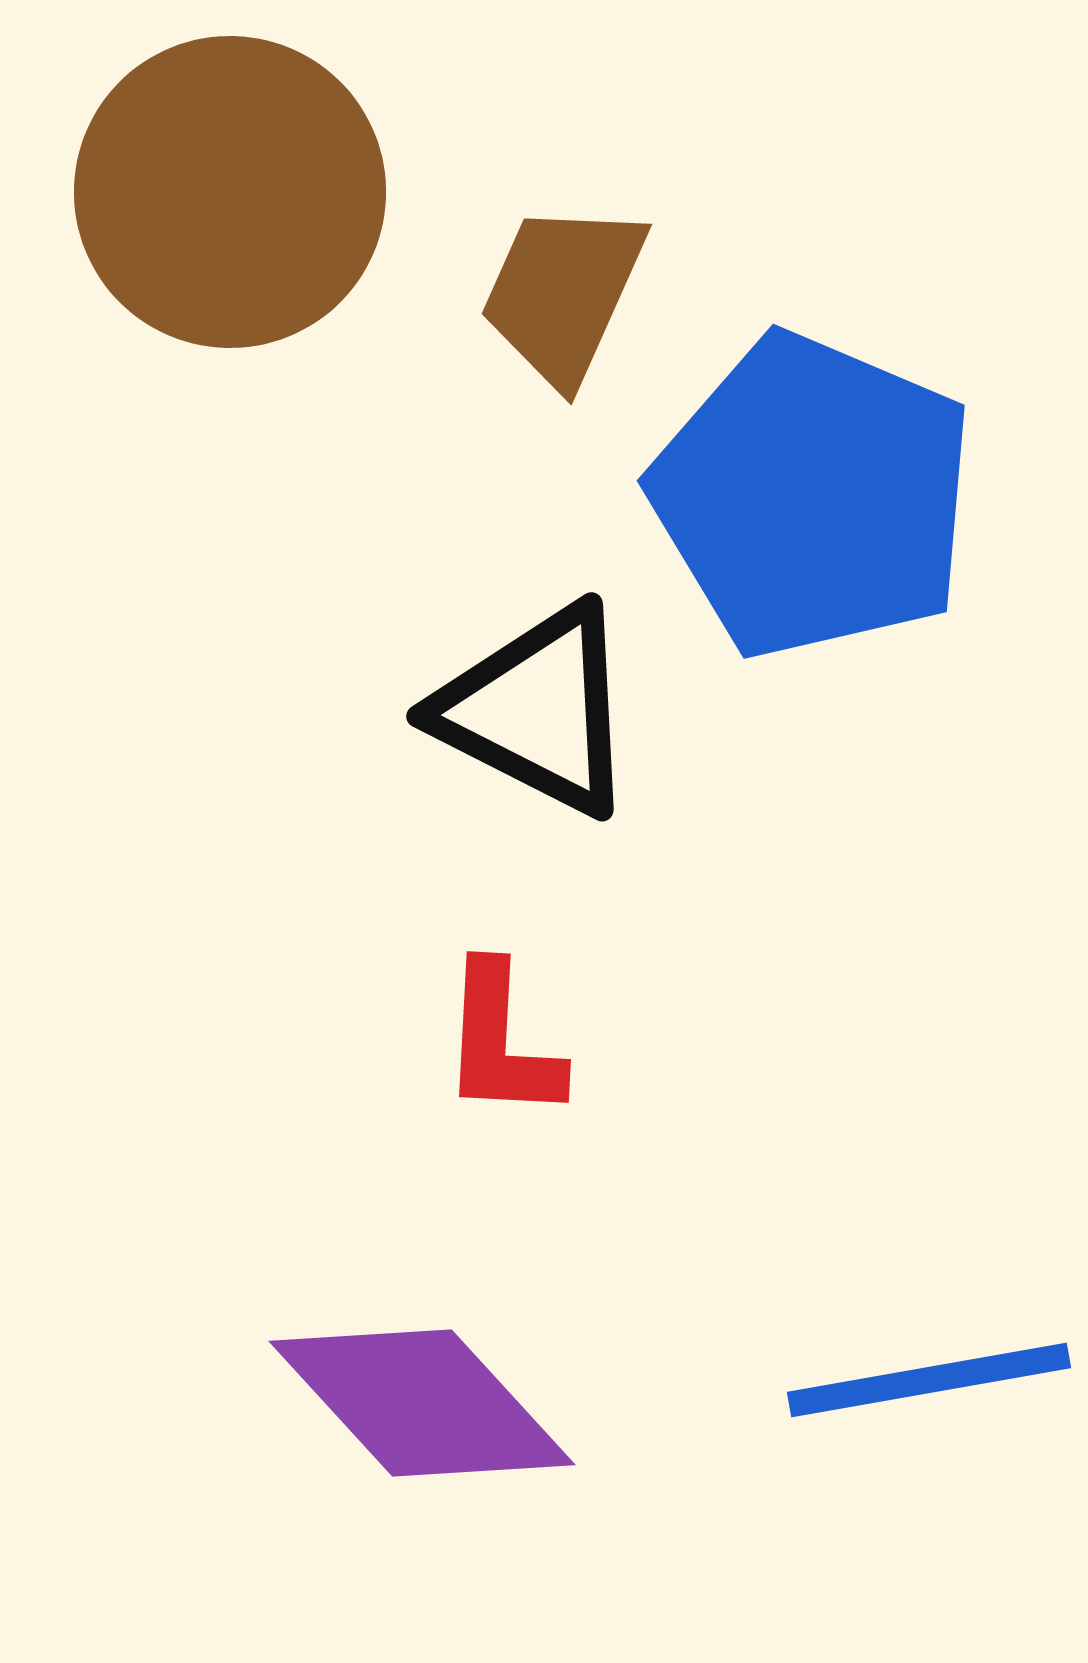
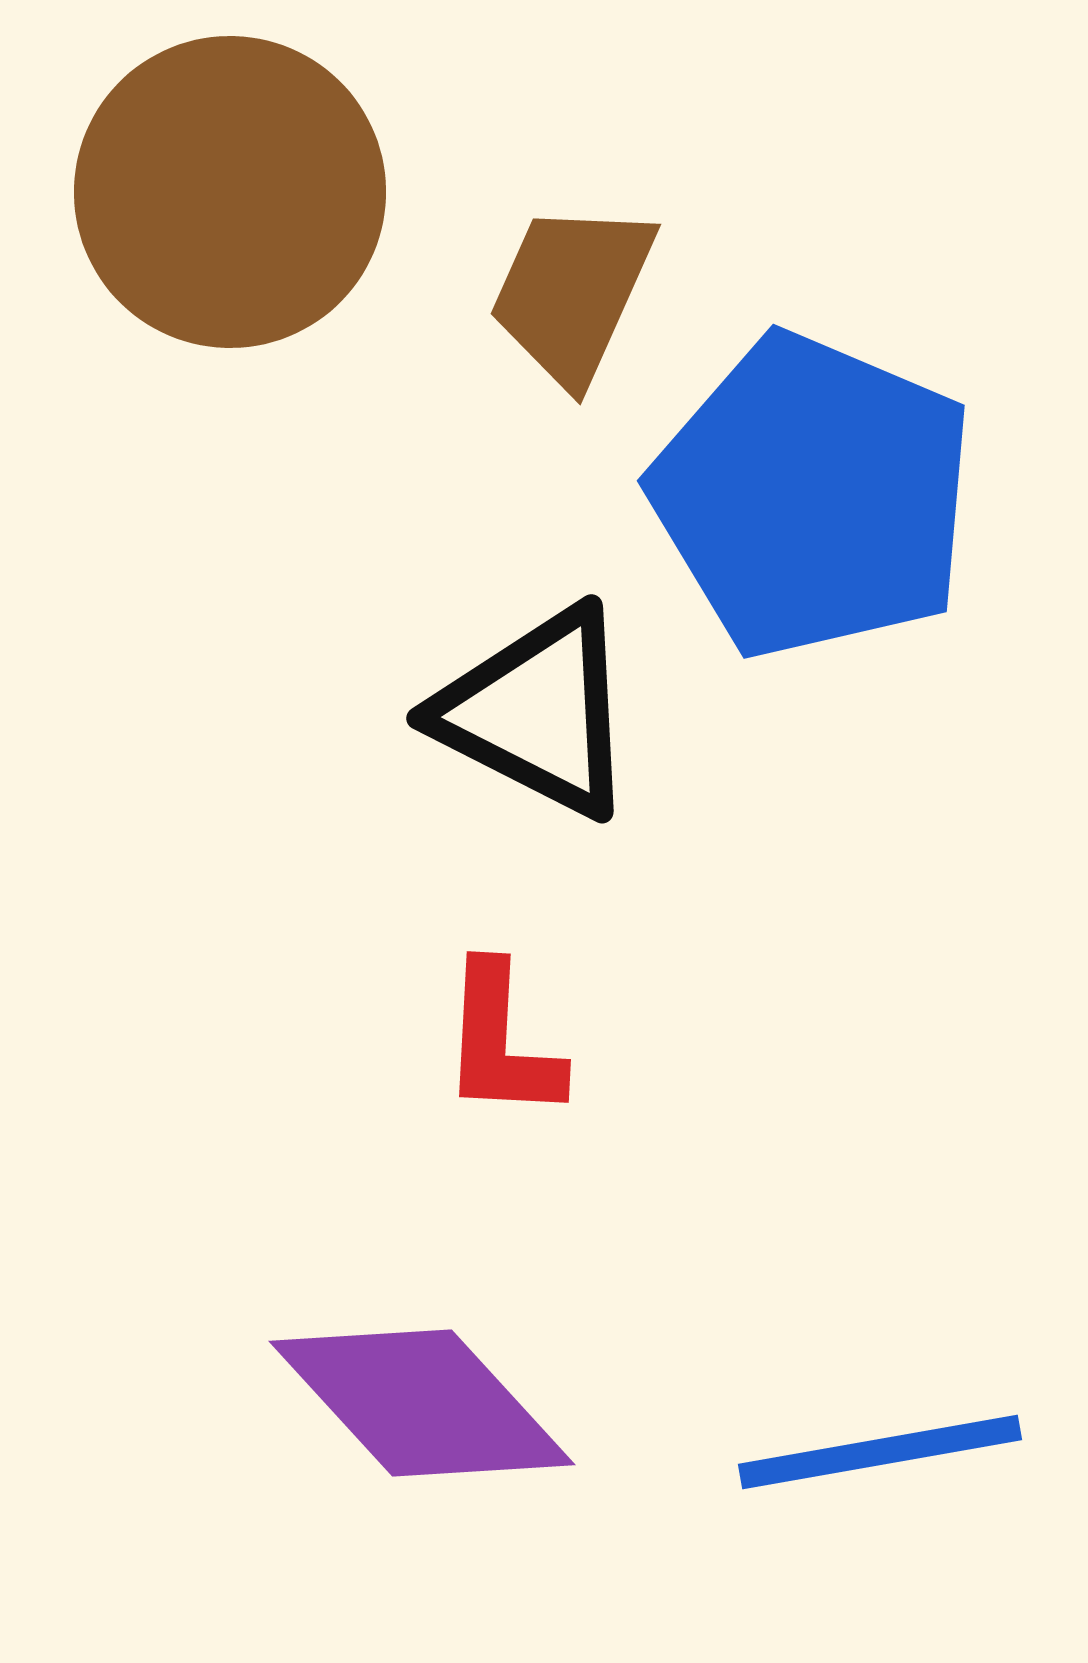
brown trapezoid: moved 9 px right
black triangle: moved 2 px down
blue line: moved 49 px left, 72 px down
